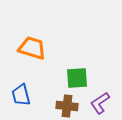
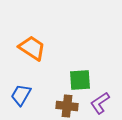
orange trapezoid: rotated 16 degrees clockwise
green square: moved 3 px right, 2 px down
blue trapezoid: rotated 45 degrees clockwise
